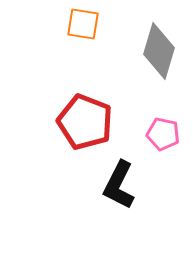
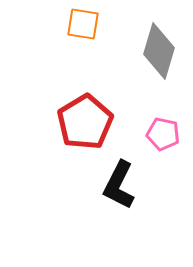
red pentagon: rotated 20 degrees clockwise
